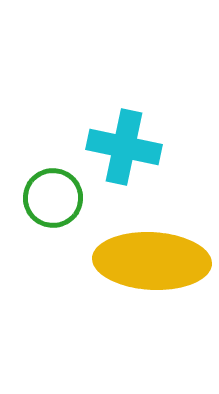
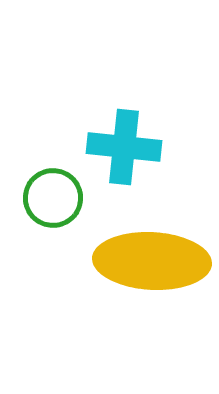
cyan cross: rotated 6 degrees counterclockwise
